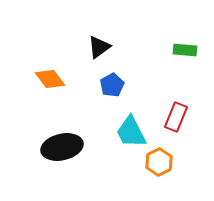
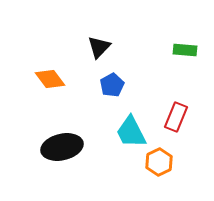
black triangle: rotated 10 degrees counterclockwise
